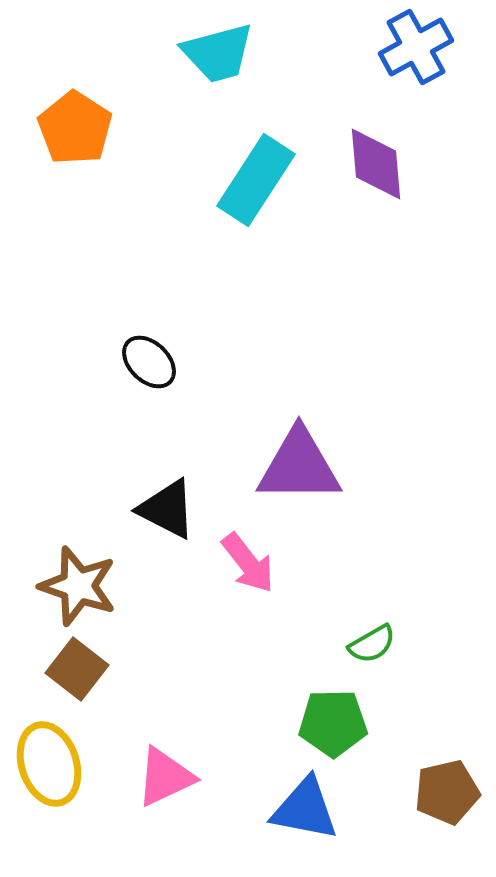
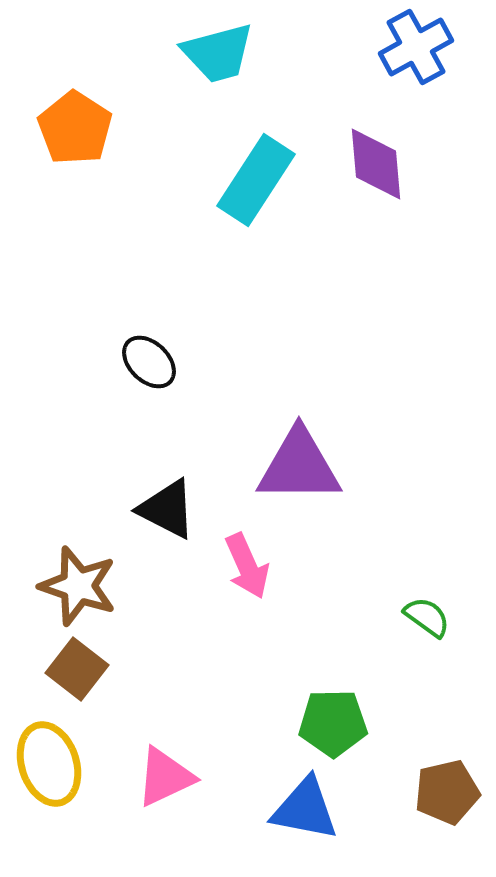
pink arrow: moved 1 px left, 3 px down; rotated 14 degrees clockwise
green semicircle: moved 55 px right, 27 px up; rotated 114 degrees counterclockwise
